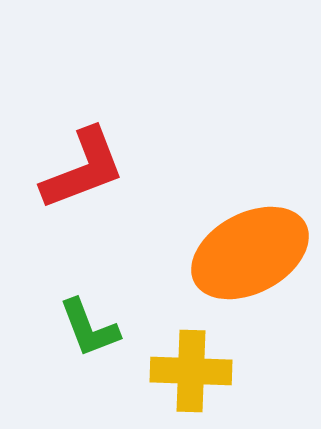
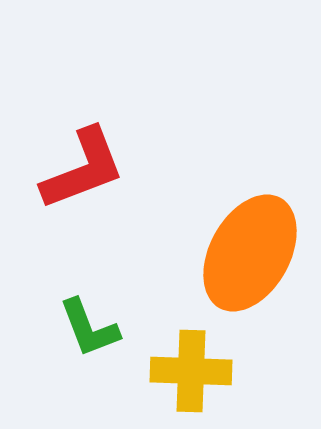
orange ellipse: rotated 33 degrees counterclockwise
